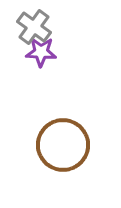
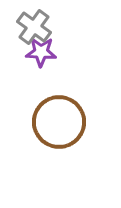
brown circle: moved 4 px left, 23 px up
